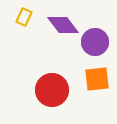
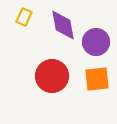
purple diamond: rotated 28 degrees clockwise
purple circle: moved 1 px right
red circle: moved 14 px up
